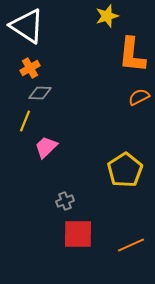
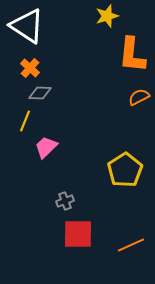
orange cross: rotated 18 degrees counterclockwise
